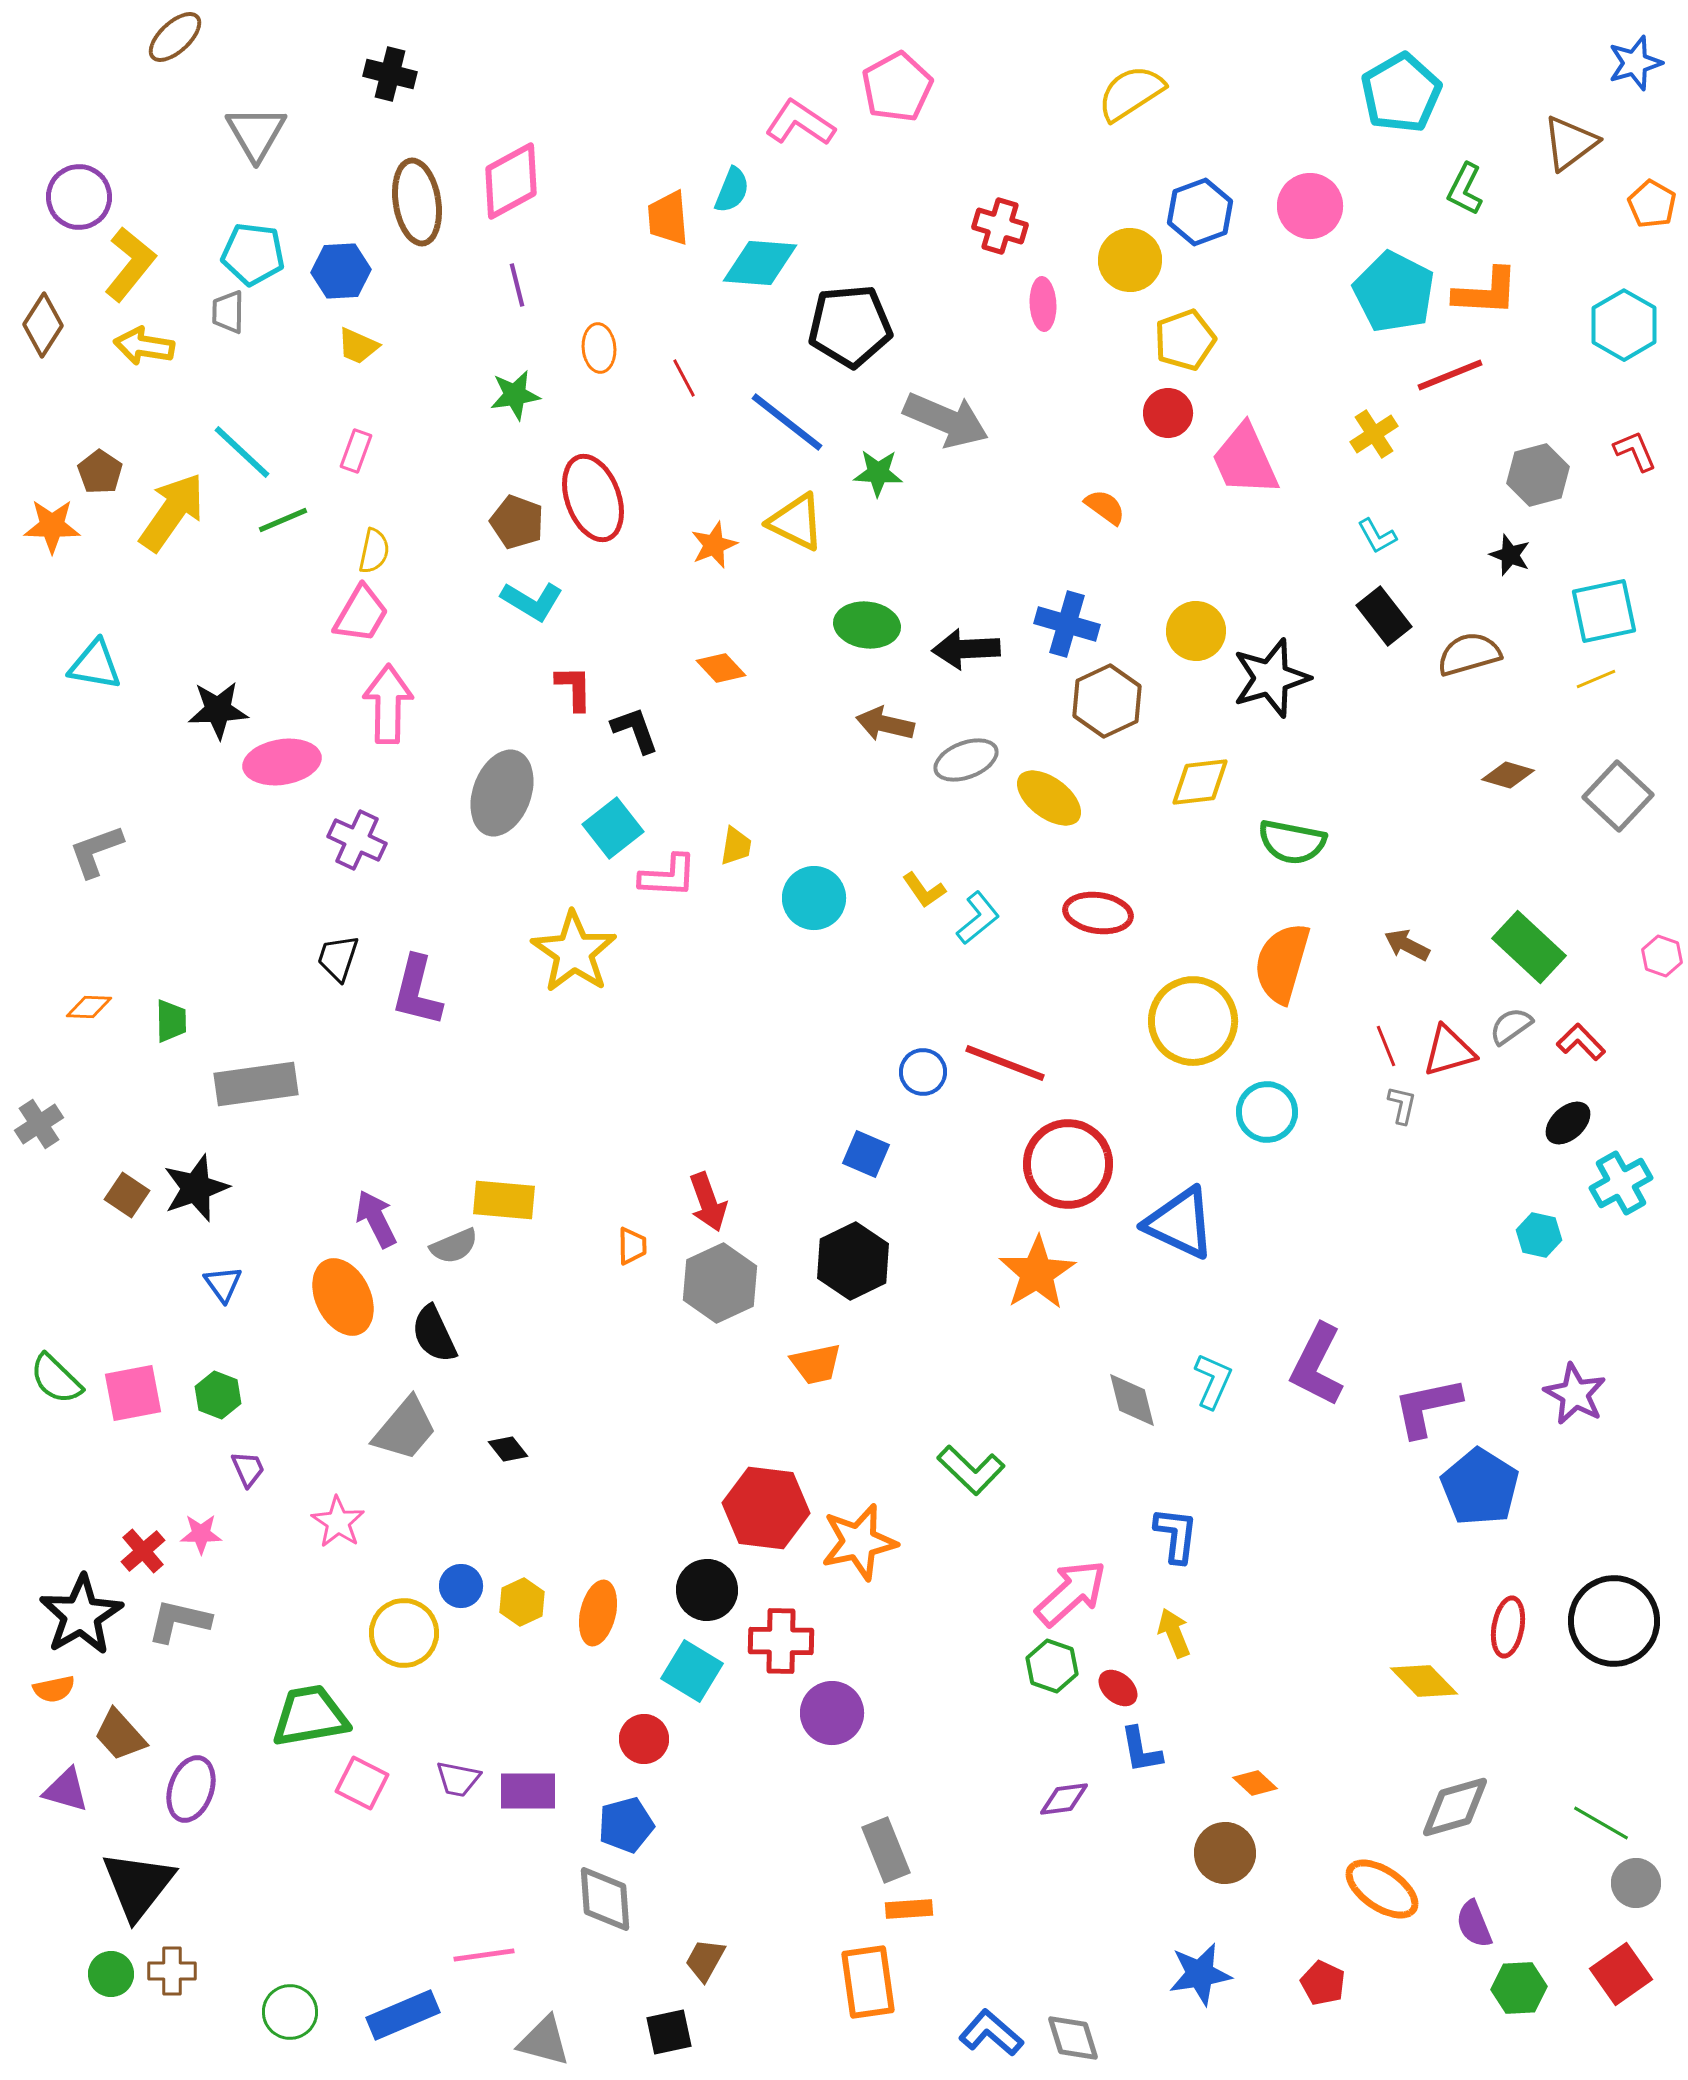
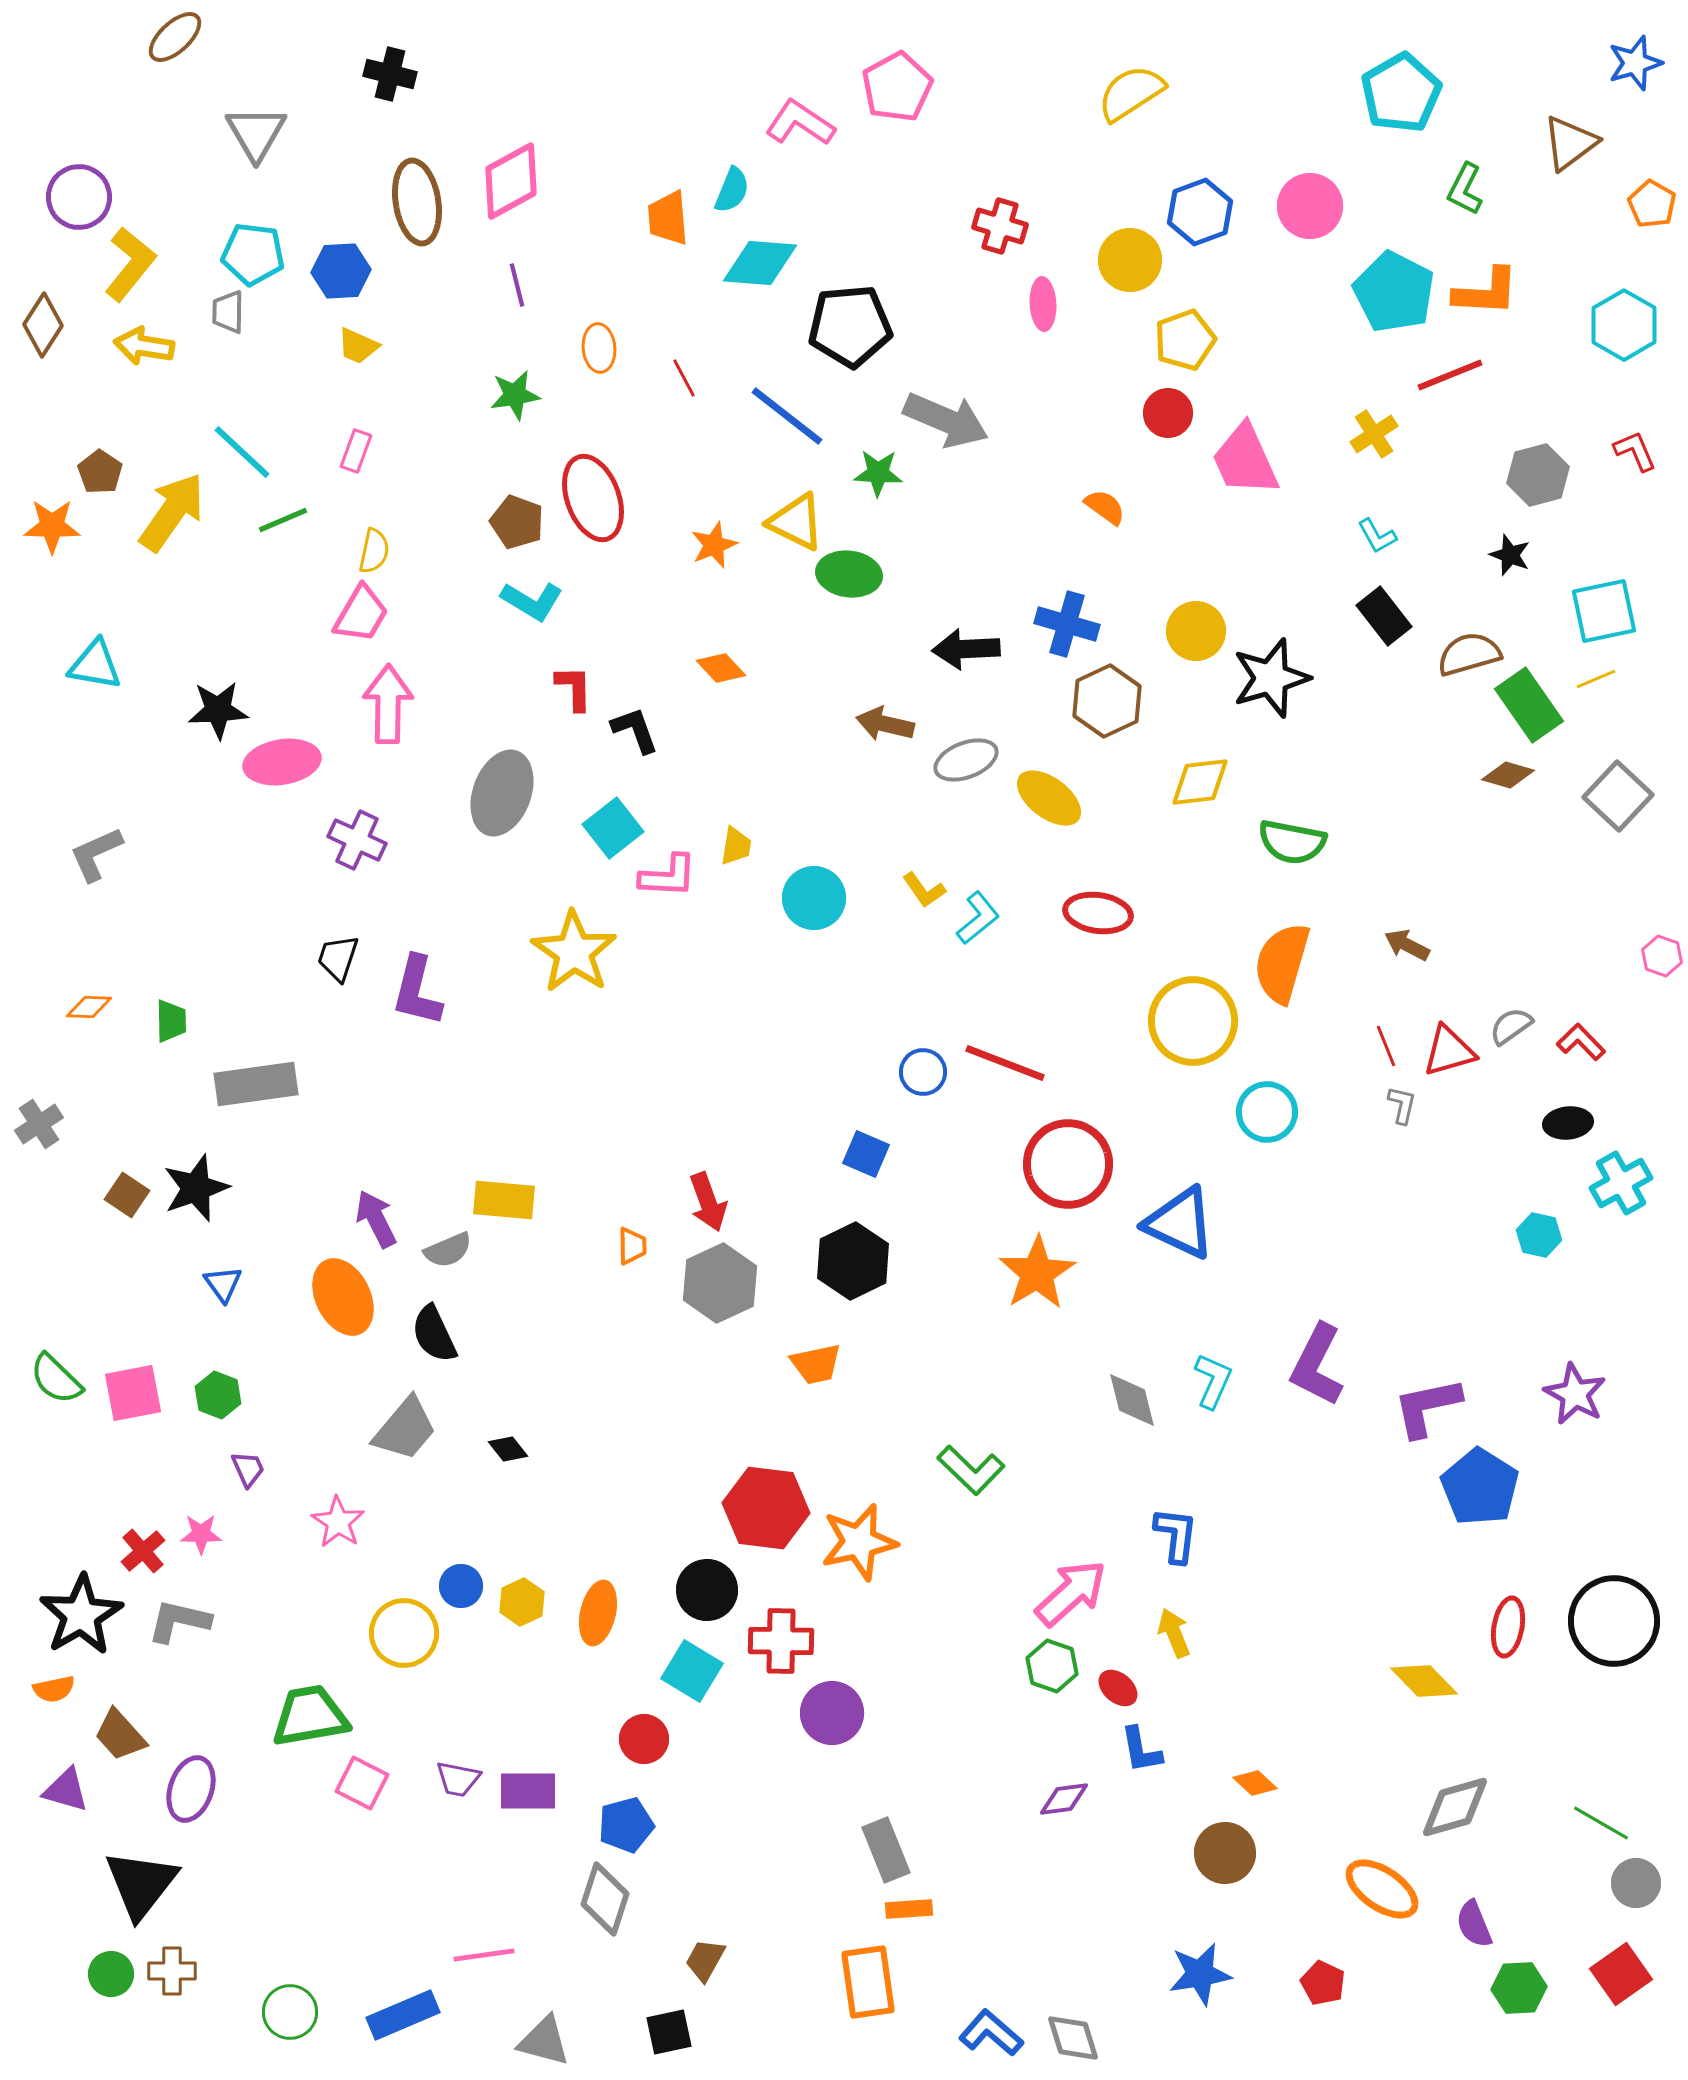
blue line at (787, 422): moved 6 px up
green ellipse at (867, 625): moved 18 px left, 51 px up
gray L-shape at (96, 851): moved 3 px down; rotated 4 degrees counterclockwise
green rectangle at (1529, 947): moved 242 px up; rotated 12 degrees clockwise
black ellipse at (1568, 1123): rotated 36 degrees clockwise
gray semicircle at (454, 1246): moved 6 px left, 4 px down
black triangle at (138, 1885): moved 3 px right, 1 px up
gray diamond at (605, 1899): rotated 22 degrees clockwise
